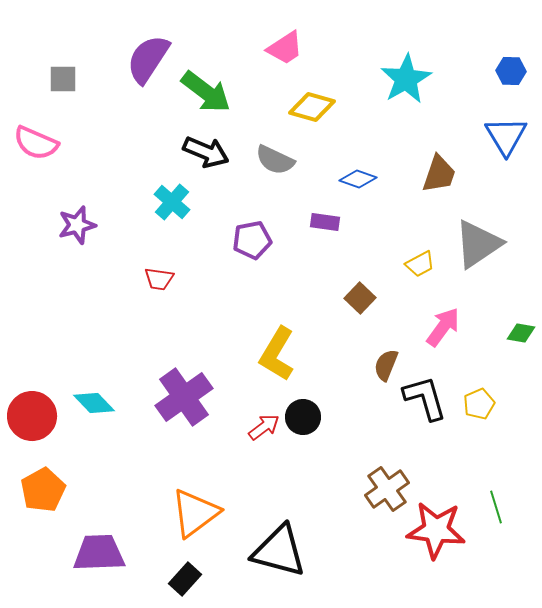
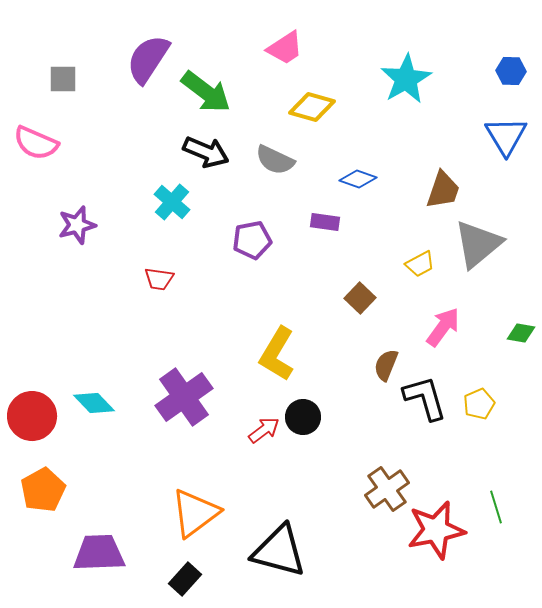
brown trapezoid: moved 4 px right, 16 px down
gray triangle: rotated 6 degrees counterclockwise
red arrow: moved 3 px down
red star: rotated 18 degrees counterclockwise
